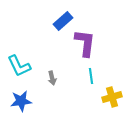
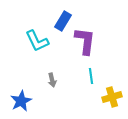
blue rectangle: rotated 18 degrees counterclockwise
purple L-shape: moved 2 px up
cyan L-shape: moved 18 px right, 25 px up
gray arrow: moved 2 px down
blue star: rotated 20 degrees counterclockwise
